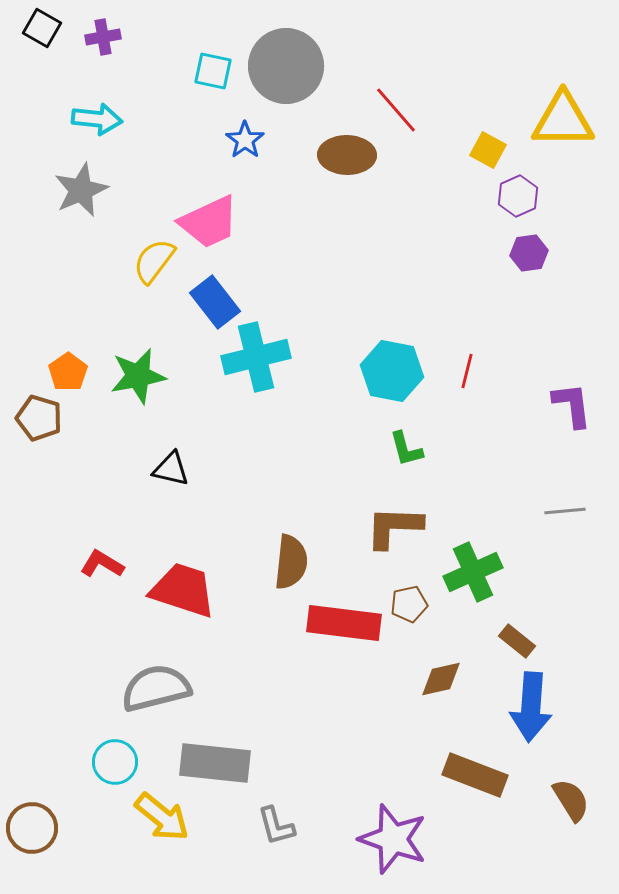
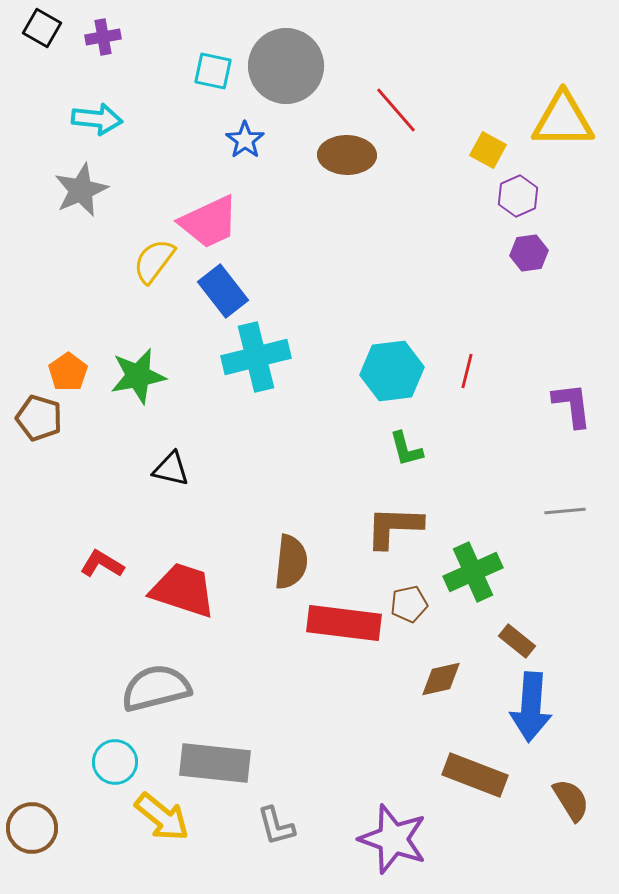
blue rectangle at (215, 302): moved 8 px right, 11 px up
cyan hexagon at (392, 371): rotated 18 degrees counterclockwise
